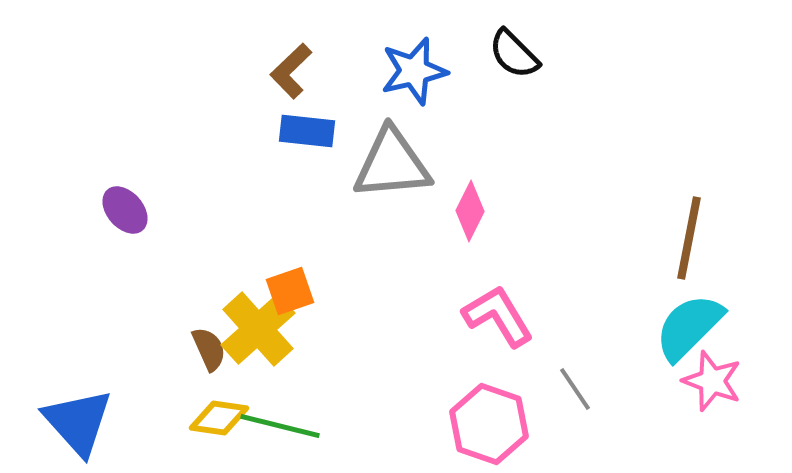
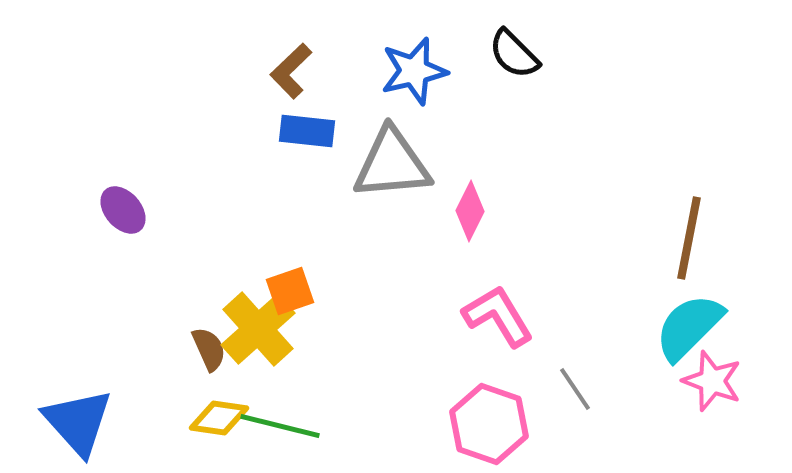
purple ellipse: moved 2 px left
